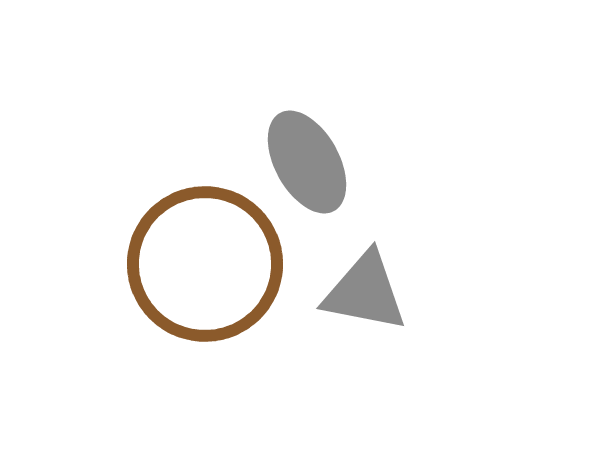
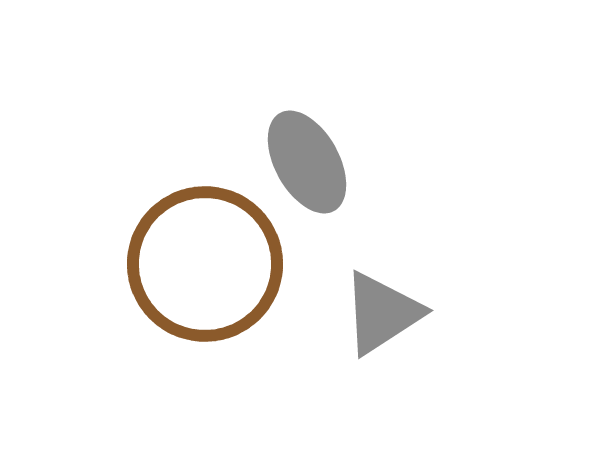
gray triangle: moved 17 px right, 21 px down; rotated 44 degrees counterclockwise
